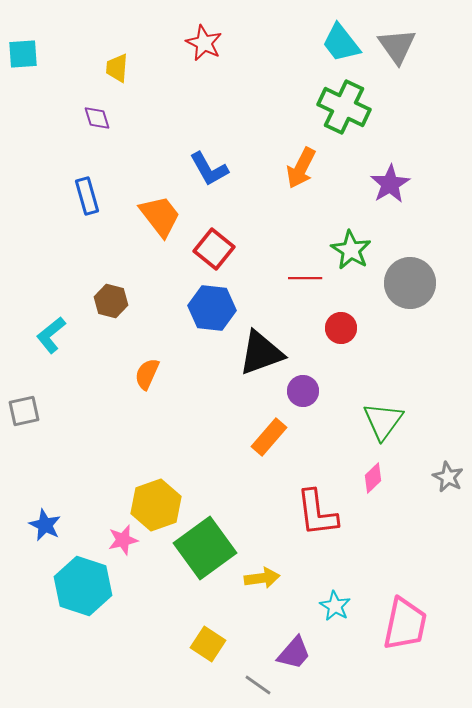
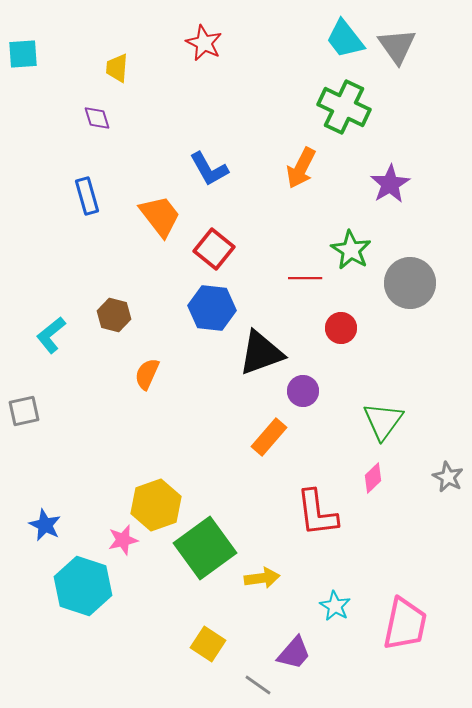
cyan trapezoid: moved 4 px right, 4 px up
brown hexagon: moved 3 px right, 14 px down
